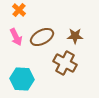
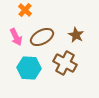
orange cross: moved 6 px right
brown star: moved 1 px right, 1 px up; rotated 28 degrees clockwise
cyan hexagon: moved 7 px right, 11 px up
